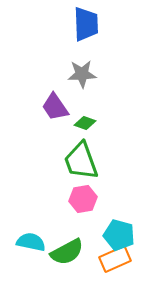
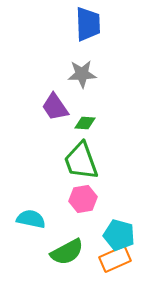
blue trapezoid: moved 2 px right
green diamond: rotated 15 degrees counterclockwise
cyan semicircle: moved 23 px up
